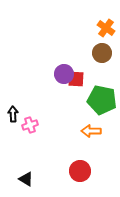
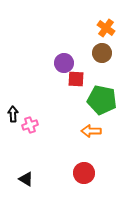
purple circle: moved 11 px up
red circle: moved 4 px right, 2 px down
